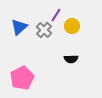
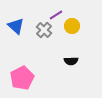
purple line: rotated 24 degrees clockwise
blue triangle: moved 3 px left, 1 px up; rotated 36 degrees counterclockwise
black semicircle: moved 2 px down
